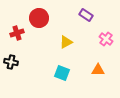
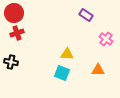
red circle: moved 25 px left, 5 px up
yellow triangle: moved 1 px right, 12 px down; rotated 32 degrees clockwise
